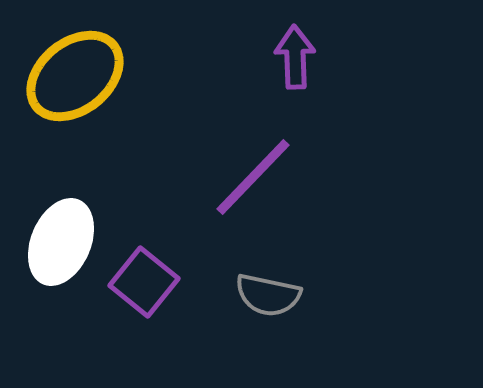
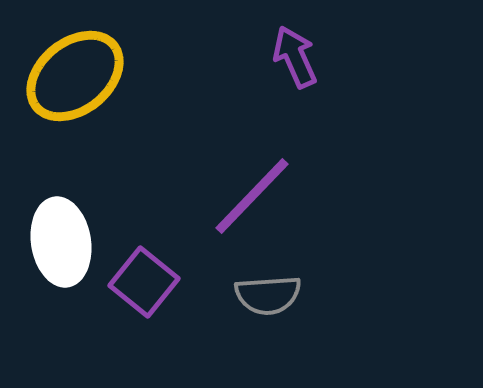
purple arrow: rotated 22 degrees counterclockwise
purple line: moved 1 px left, 19 px down
white ellipse: rotated 32 degrees counterclockwise
gray semicircle: rotated 16 degrees counterclockwise
